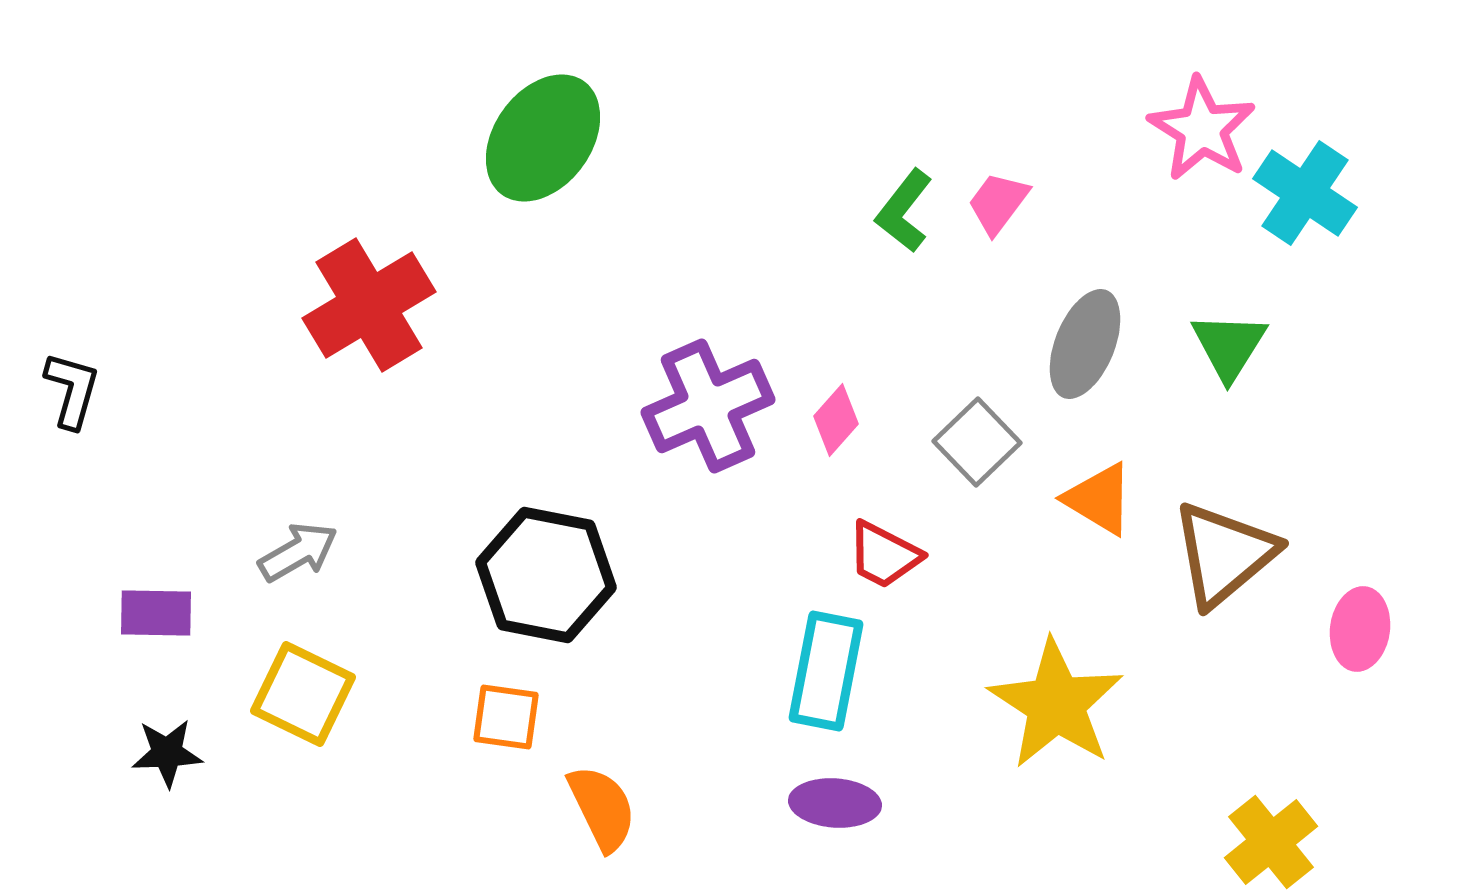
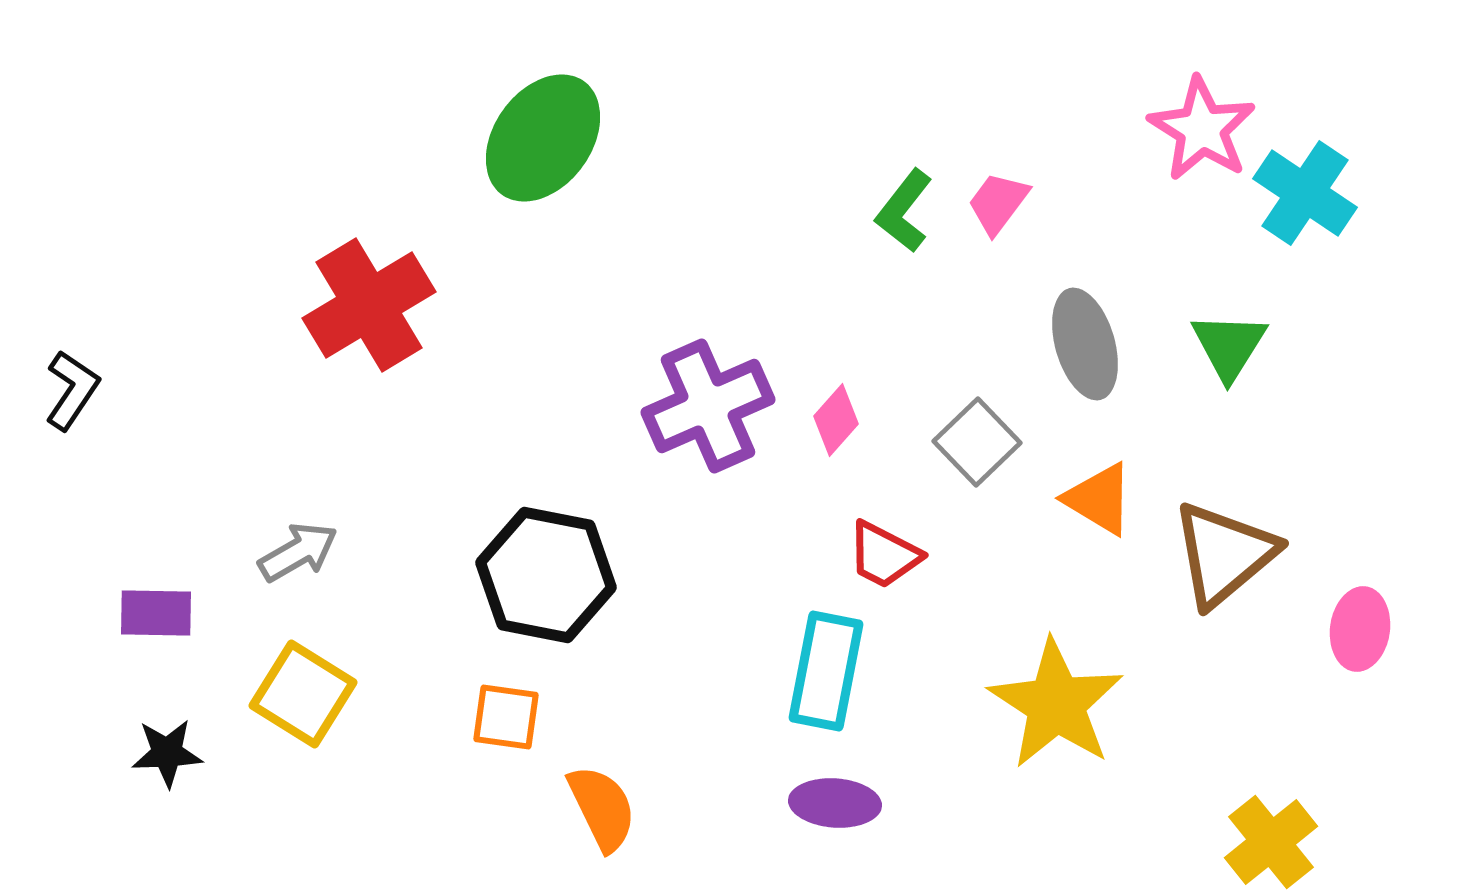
gray ellipse: rotated 38 degrees counterclockwise
black L-shape: rotated 18 degrees clockwise
yellow square: rotated 6 degrees clockwise
